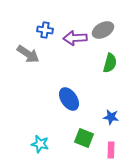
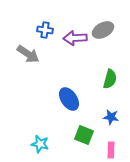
green semicircle: moved 16 px down
green square: moved 3 px up
